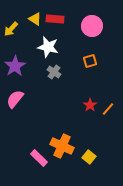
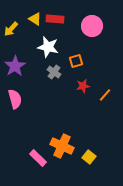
orange square: moved 14 px left
pink semicircle: rotated 126 degrees clockwise
red star: moved 7 px left, 19 px up; rotated 24 degrees clockwise
orange line: moved 3 px left, 14 px up
pink rectangle: moved 1 px left
